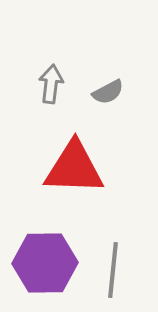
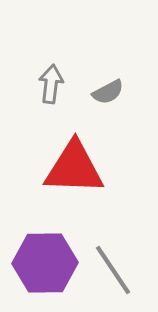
gray line: rotated 40 degrees counterclockwise
